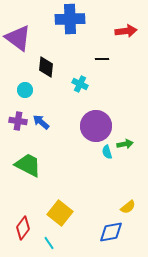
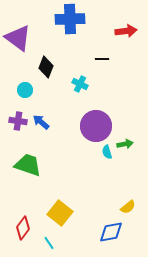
black diamond: rotated 15 degrees clockwise
green trapezoid: rotated 8 degrees counterclockwise
